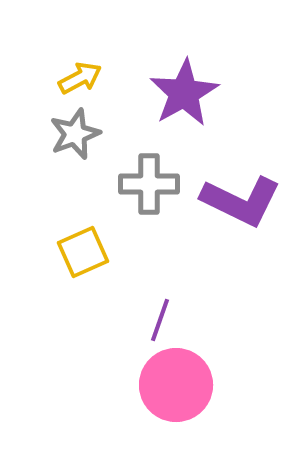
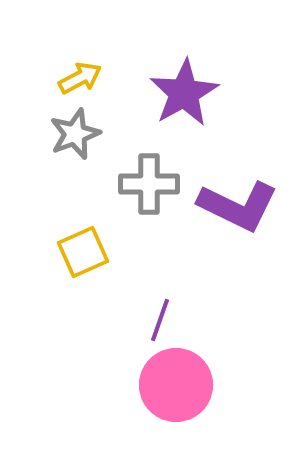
purple L-shape: moved 3 px left, 5 px down
